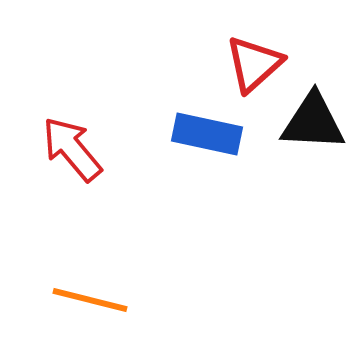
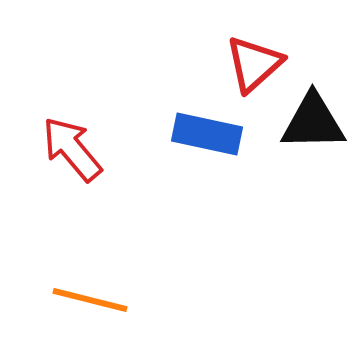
black triangle: rotated 4 degrees counterclockwise
